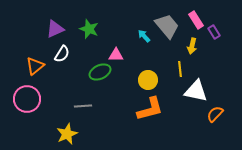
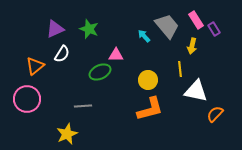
purple rectangle: moved 3 px up
